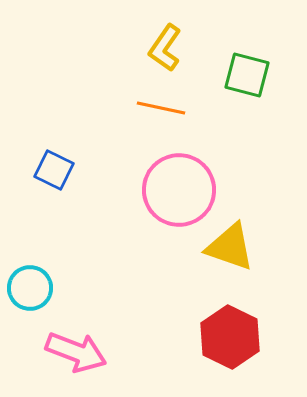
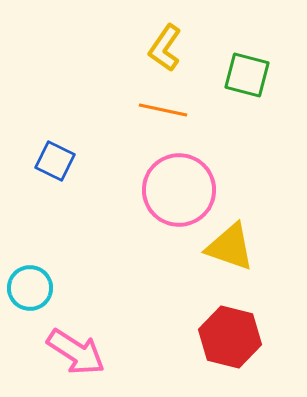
orange line: moved 2 px right, 2 px down
blue square: moved 1 px right, 9 px up
red hexagon: rotated 12 degrees counterclockwise
pink arrow: rotated 12 degrees clockwise
